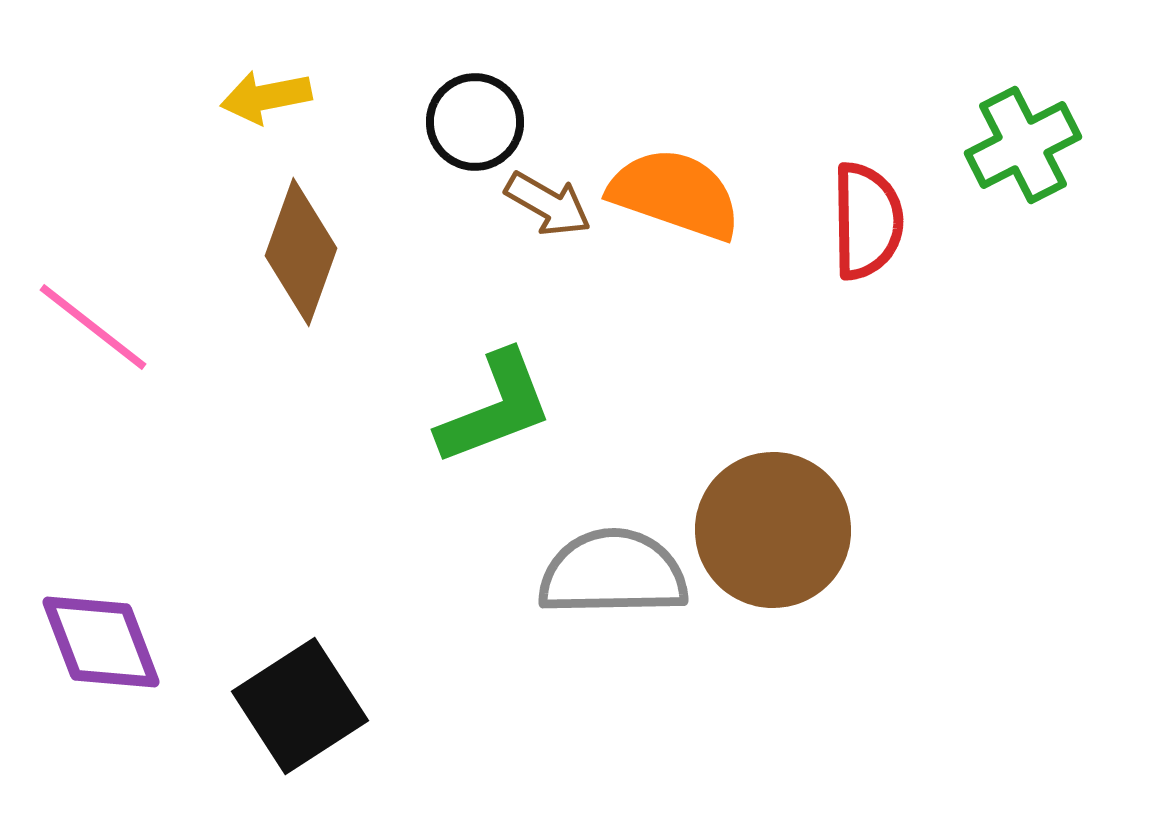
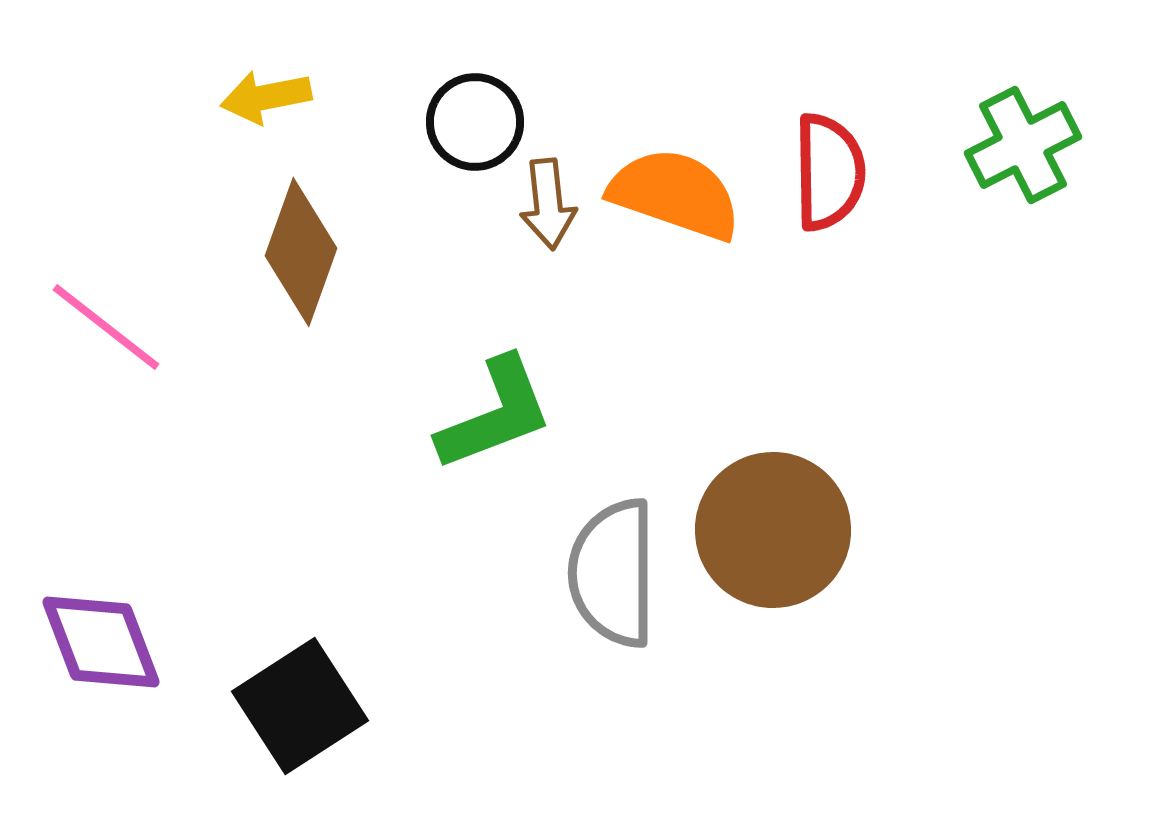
brown arrow: rotated 54 degrees clockwise
red semicircle: moved 38 px left, 49 px up
pink line: moved 13 px right
green L-shape: moved 6 px down
gray semicircle: rotated 89 degrees counterclockwise
